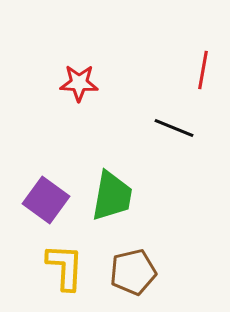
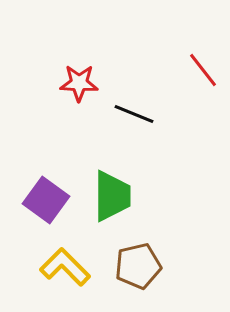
red line: rotated 48 degrees counterclockwise
black line: moved 40 px left, 14 px up
green trapezoid: rotated 10 degrees counterclockwise
yellow L-shape: rotated 48 degrees counterclockwise
brown pentagon: moved 5 px right, 6 px up
